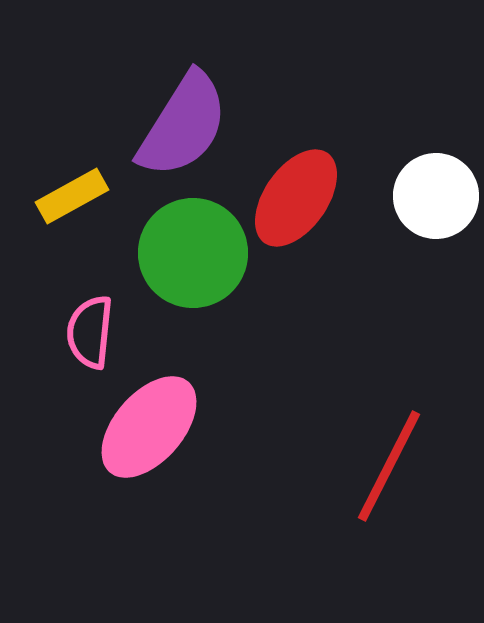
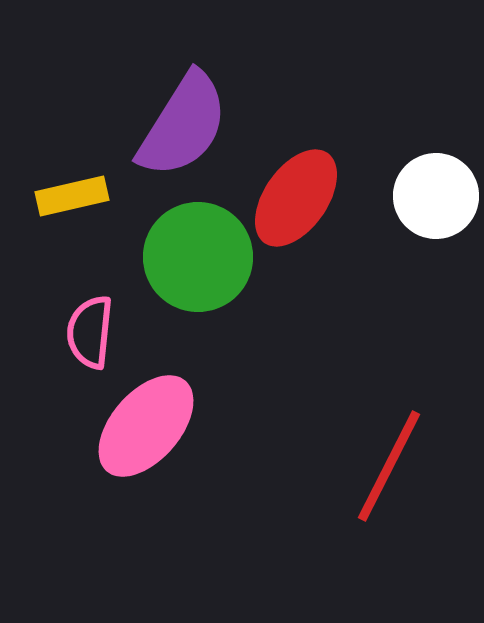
yellow rectangle: rotated 16 degrees clockwise
green circle: moved 5 px right, 4 px down
pink ellipse: moved 3 px left, 1 px up
